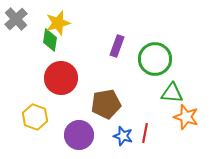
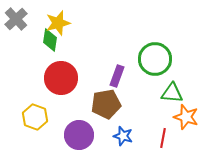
purple rectangle: moved 30 px down
red line: moved 18 px right, 5 px down
